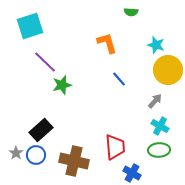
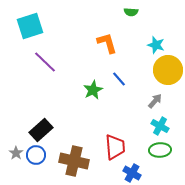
green star: moved 31 px right, 5 px down; rotated 12 degrees counterclockwise
green ellipse: moved 1 px right
